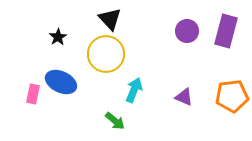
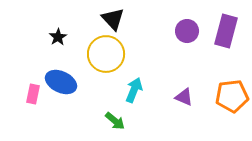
black triangle: moved 3 px right
